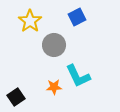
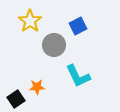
blue square: moved 1 px right, 9 px down
orange star: moved 17 px left
black square: moved 2 px down
